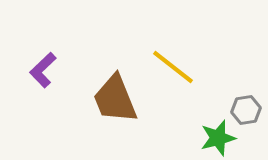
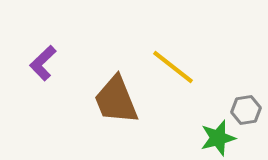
purple L-shape: moved 7 px up
brown trapezoid: moved 1 px right, 1 px down
